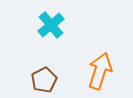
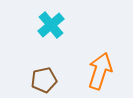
brown pentagon: rotated 15 degrees clockwise
